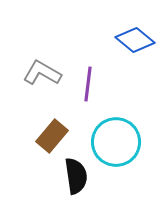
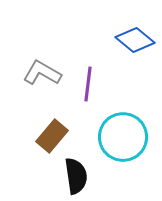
cyan circle: moved 7 px right, 5 px up
